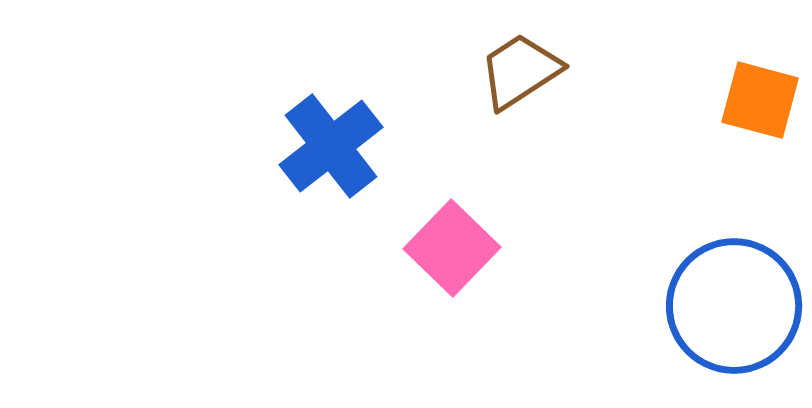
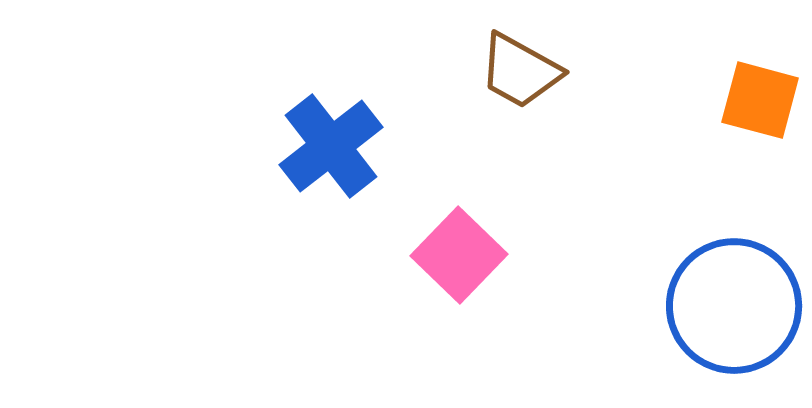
brown trapezoid: rotated 118 degrees counterclockwise
pink square: moved 7 px right, 7 px down
